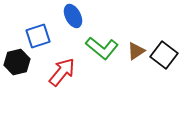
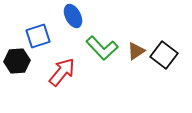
green L-shape: rotated 8 degrees clockwise
black hexagon: moved 1 px up; rotated 10 degrees clockwise
